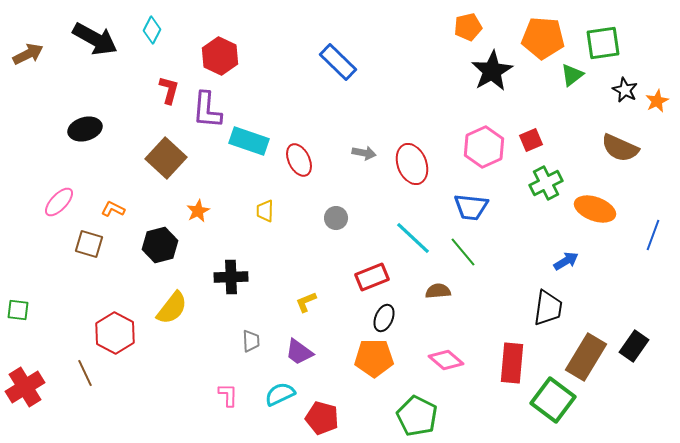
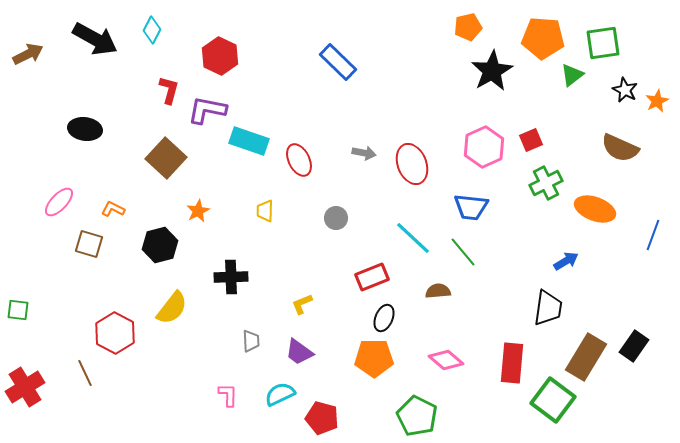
purple L-shape at (207, 110): rotated 96 degrees clockwise
black ellipse at (85, 129): rotated 24 degrees clockwise
yellow L-shape at (306, 302): moved 4 px left, 2 px down
